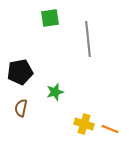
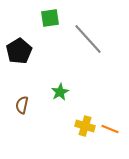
gray line: rotated 36 degrees counterclockwise
black pentagon: moved 1 px left, 21 px up; rotated 20 degrees counterclockwise
green star: moved 5 px right; rotated 12 degrees counterclockwise
brown semicircle: moved 1 px right, 3 px up
yellow cross: moved 1 px right, 2 px down
